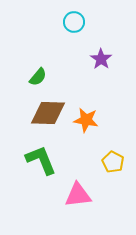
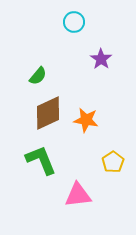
green semicircle: moved 1 px up
brown diamond: rotated 27 degrees counterclockwise
yellow pentagon: rotated 10 degrees clockwise
